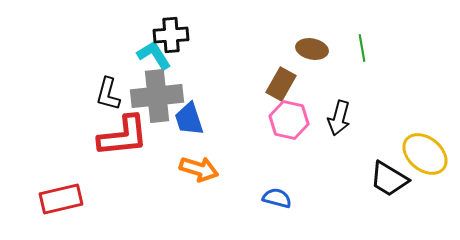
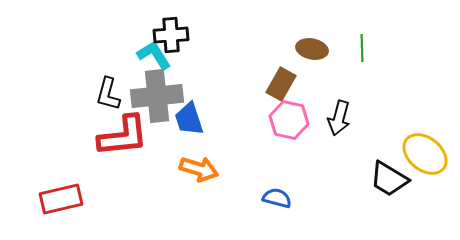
green line: rotated 8 degrees clockwise
